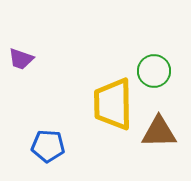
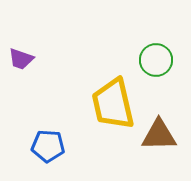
green circle: moved 2 px right, 11 px up
yellow trapezoid: rotated 12 degrees counterclockwise
brown triangle: moved 3 px down
